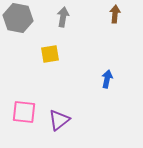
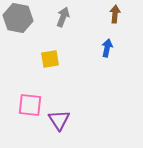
gray arrow: rotated 12 degrees clockwise
yellow square: moved 5 px down
blue arrow: moved 31 px up
pink square: moved 6 px right, 7 px up
purple triangle: rotated 25 degrees counterclockwise
